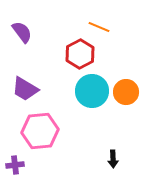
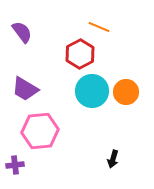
black arrow: rotated 18 degrees clockwise
